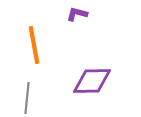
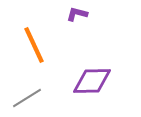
orange line: rotated 15 degrees counterclockwise
gray line: rotated 52 degrees clockwise
